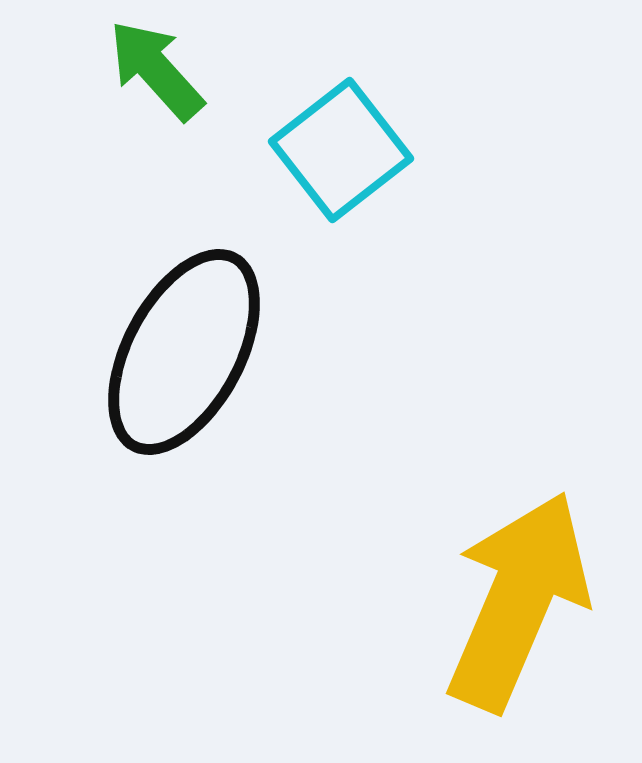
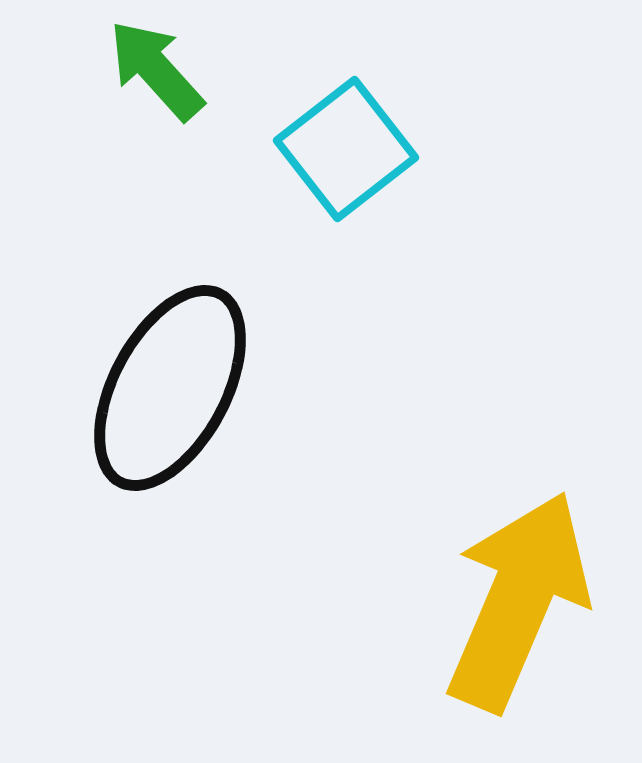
cyan square: moved 5 px right, 1 px up
black ellipse: moved 14 px left, 36 px down
